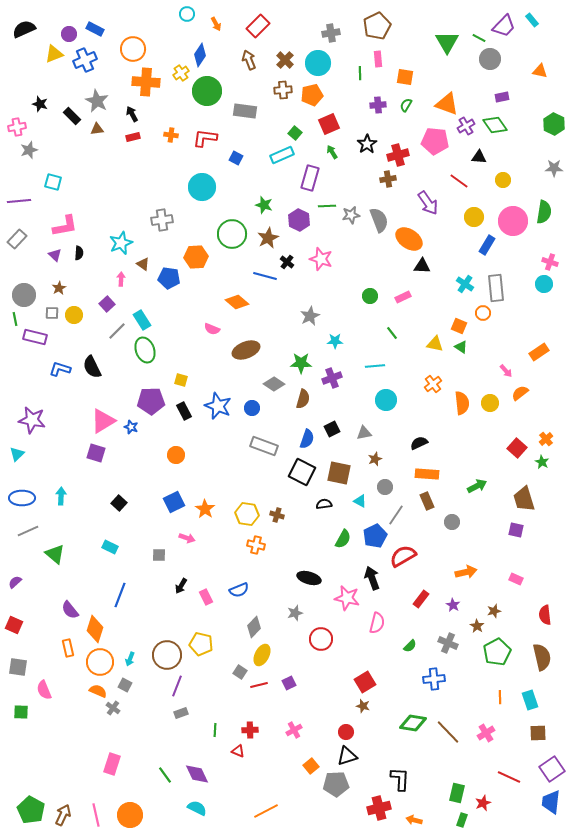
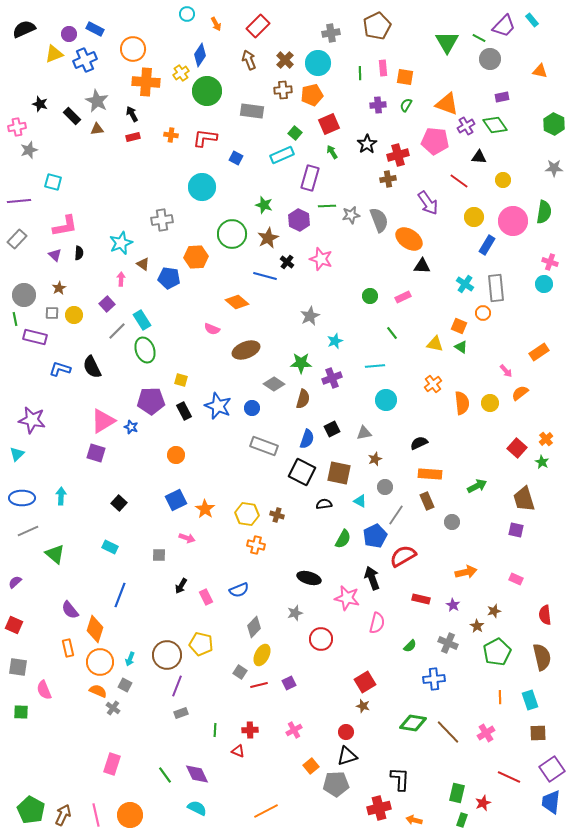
pink rectangle at (378, 59): moved 5 px right, 9 px down
gray rectangle at (245, 111): moved 7 px right
cyan star at (335, 341): rotated 21 degrees counterclockwise
orange rectangle at (427, 474): moved 3 px right
blue square at (174, 502): moved 2 px right, 2 px up
red rectangle at (421, 599): rotated 66 degrees clockwise
